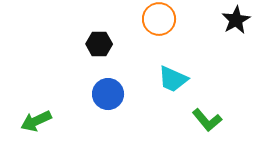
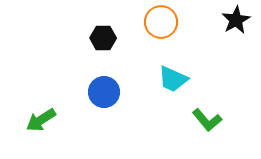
orange circle: moved 2 px right, 3 px down
black hexagon: moved 4 px right, 6 px up
blue circle: moved 4 px left, 2 px up
green arrow: moved 5 px right, 1 px up; rotated 8 degrees counterclockwise
